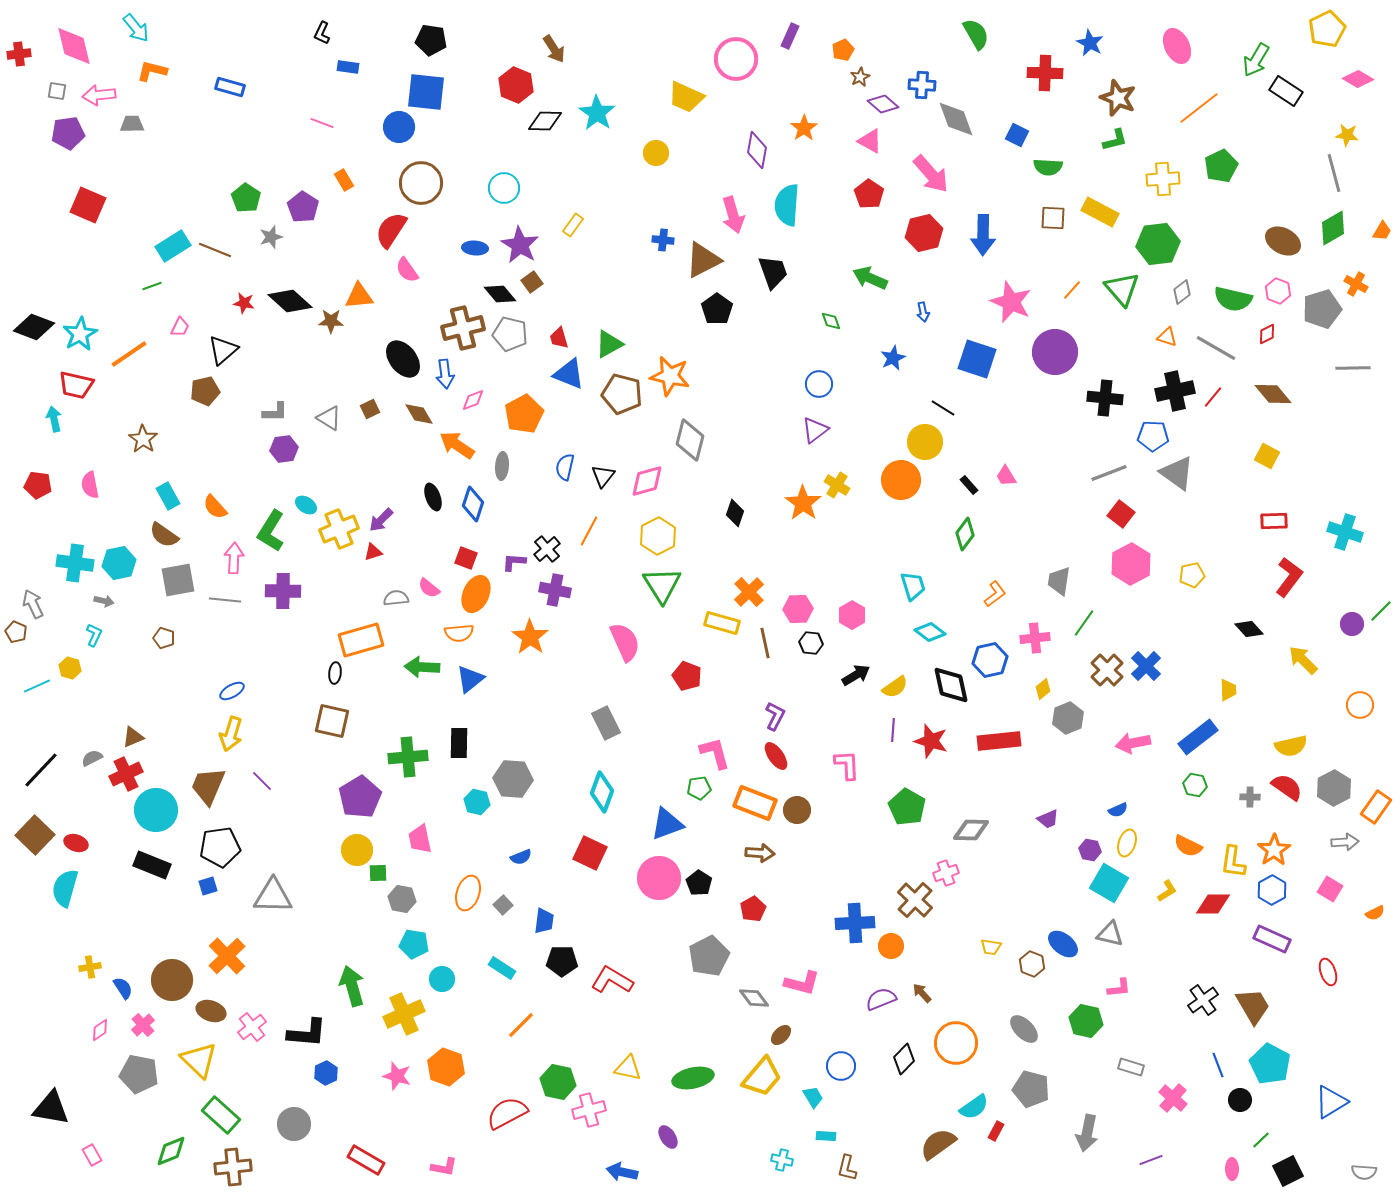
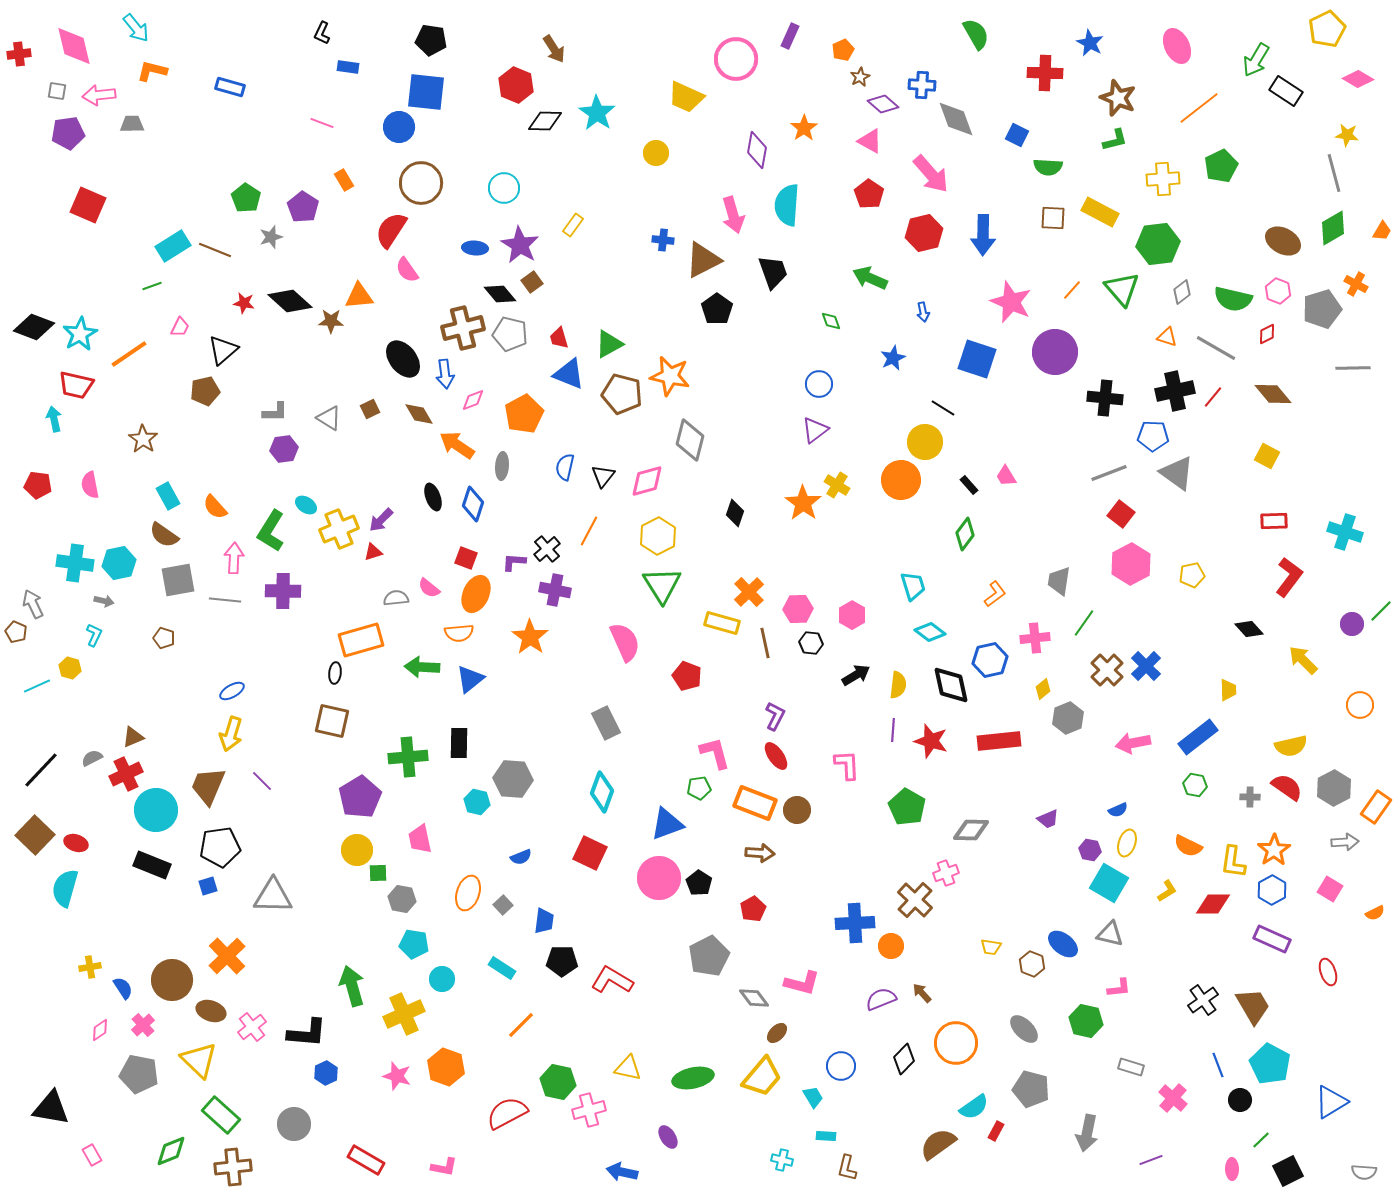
yellow semicircle at (895, 687): moved 3 px right, 2 px up; rotated 48 degrees counterclockwise
brown ellipse at (781, 1035): moved 4 px left, 2 px up
